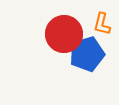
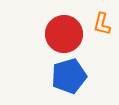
blue pentagon: moved 18 px left, 22 px down
